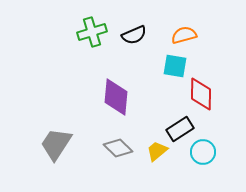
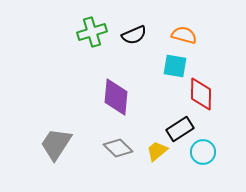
orange semicircle: rotated 30 degrees clockwise
